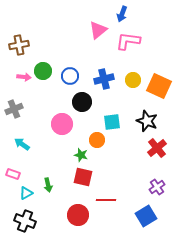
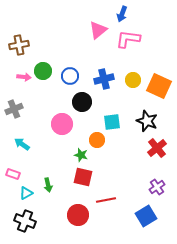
pink L-shape: moved 2 px up
red line: rotated 12 degrees counterclockwise
